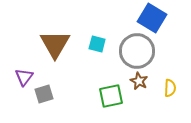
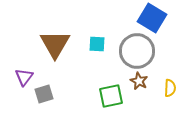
cyan square: rotated 12 degrees counterclockwise
